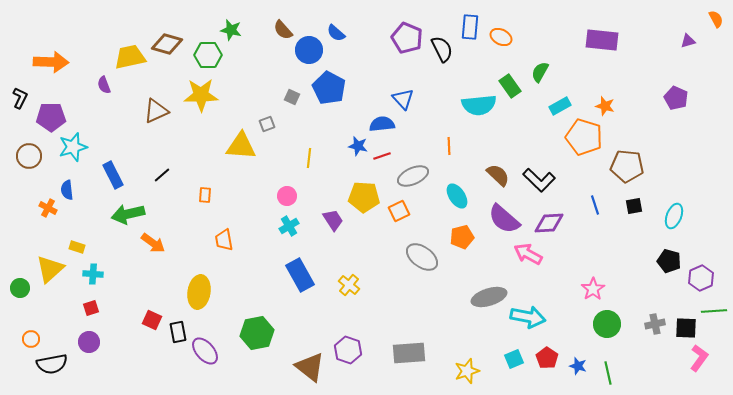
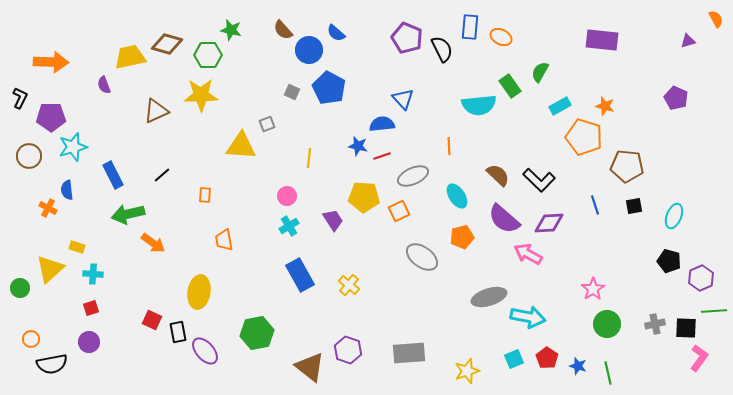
gray square at (292, 97): moved 5 px up
